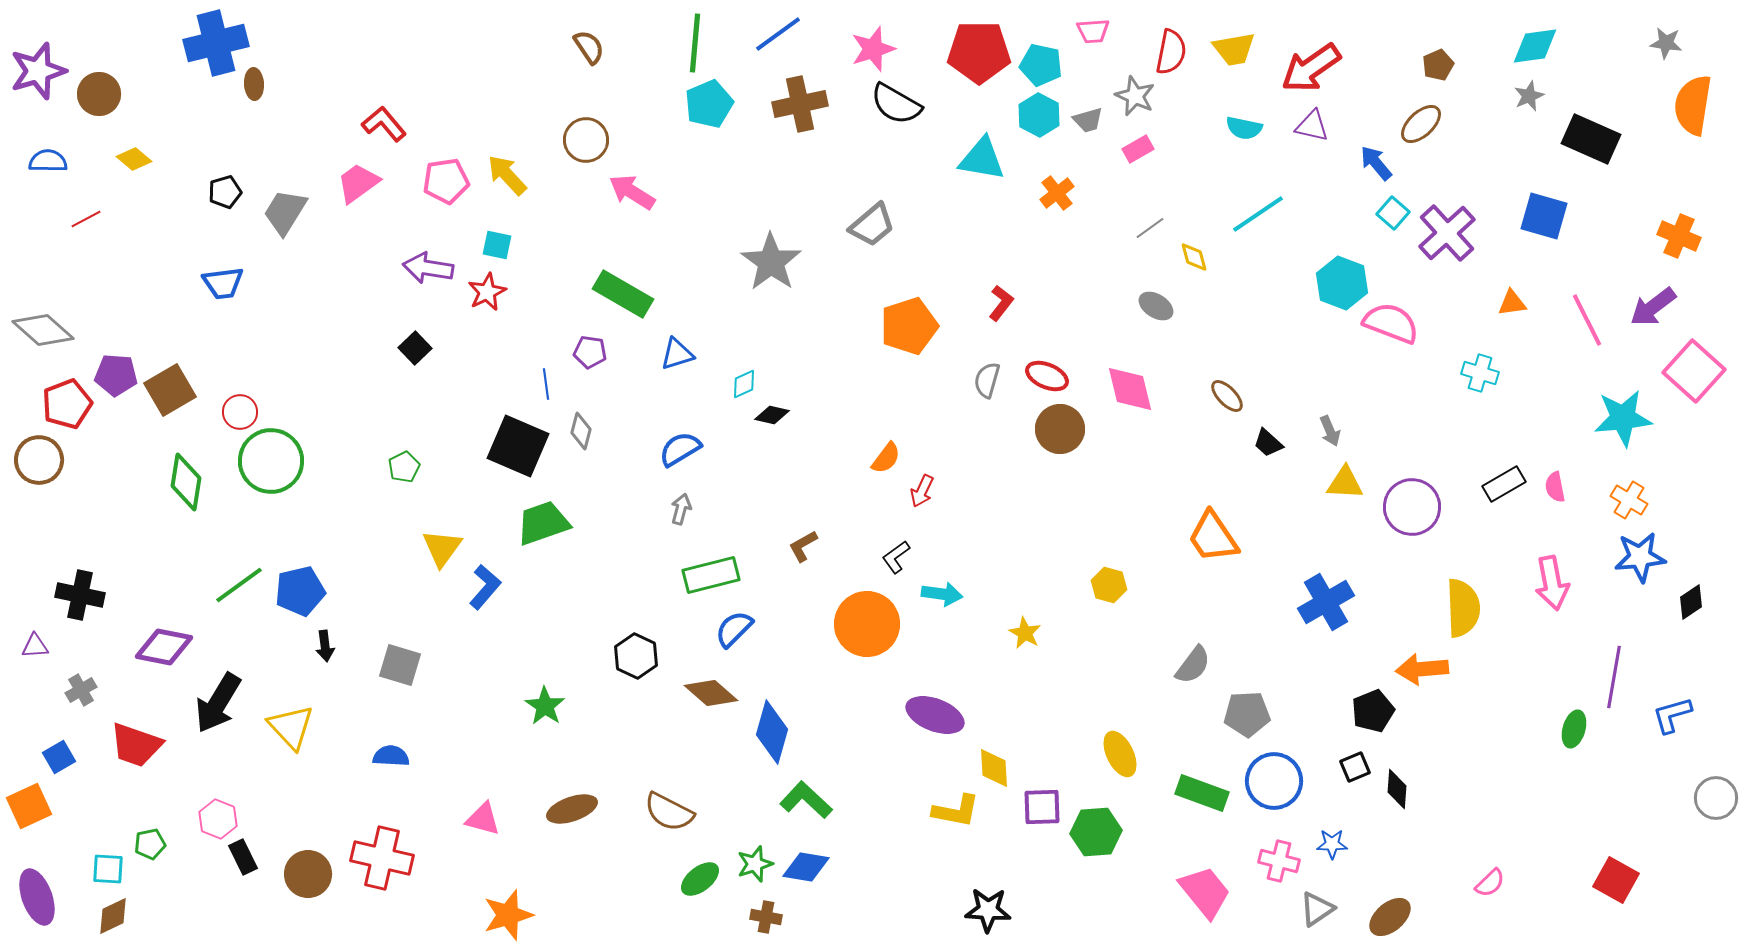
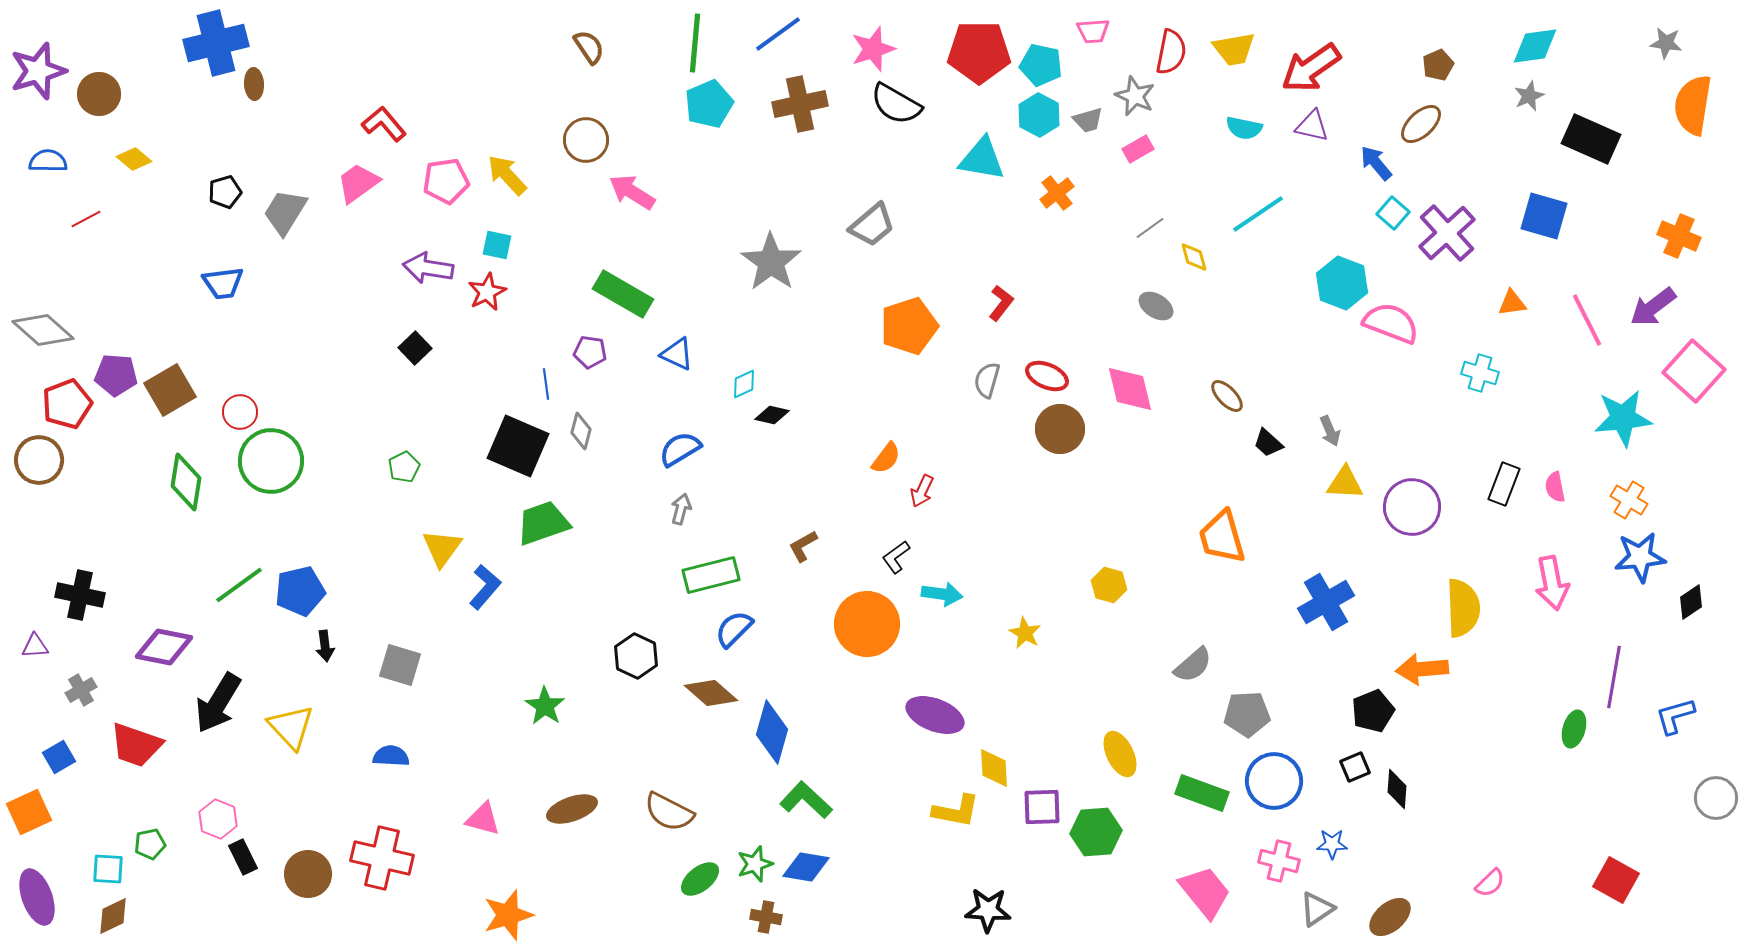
blue triangle at (677, 354): rotated 42 degrees clockwise
black rectangle at (1504, 484): rotated 39 degrees counterclockwise
orange trapezoid at (1213, 537): moved 9 px right; rotated 18 degrees clockwise
gray semicircle at (1193, 665): rotated 12 degrees clockwise
blue L-shape at (1672, 715): moved 3 px right, 1 px down
orange square at (29, 806): moved 6 px down
